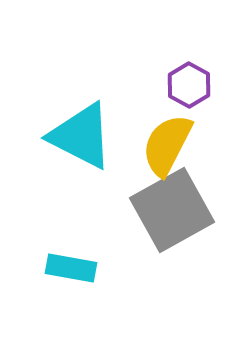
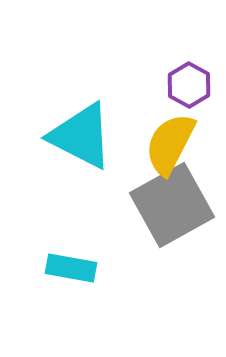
yellow semicircle: moved 3 px right, 1 px up
gray square: moved 5 px up
